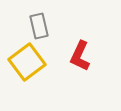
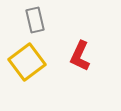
gray rectangle: moved 4 px left, 6 px up
